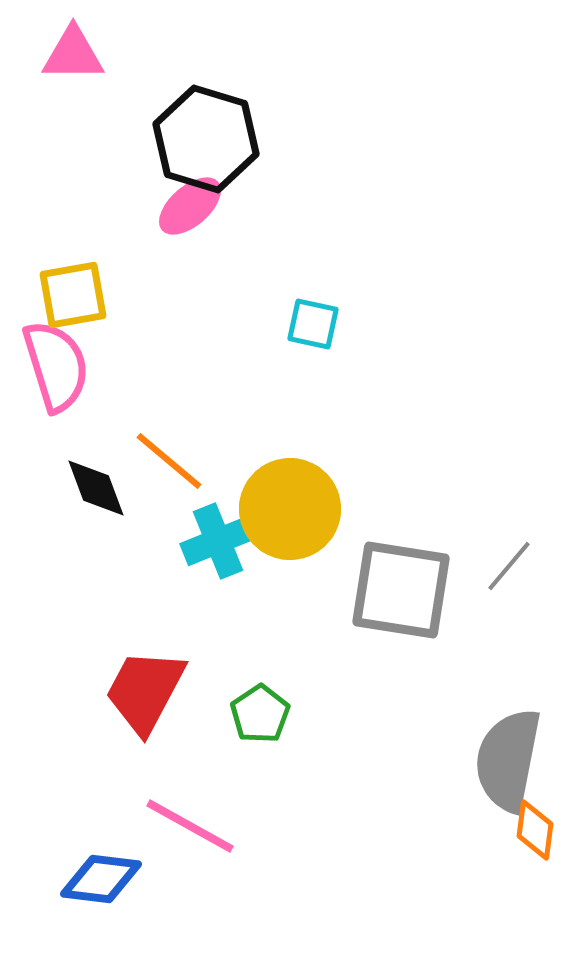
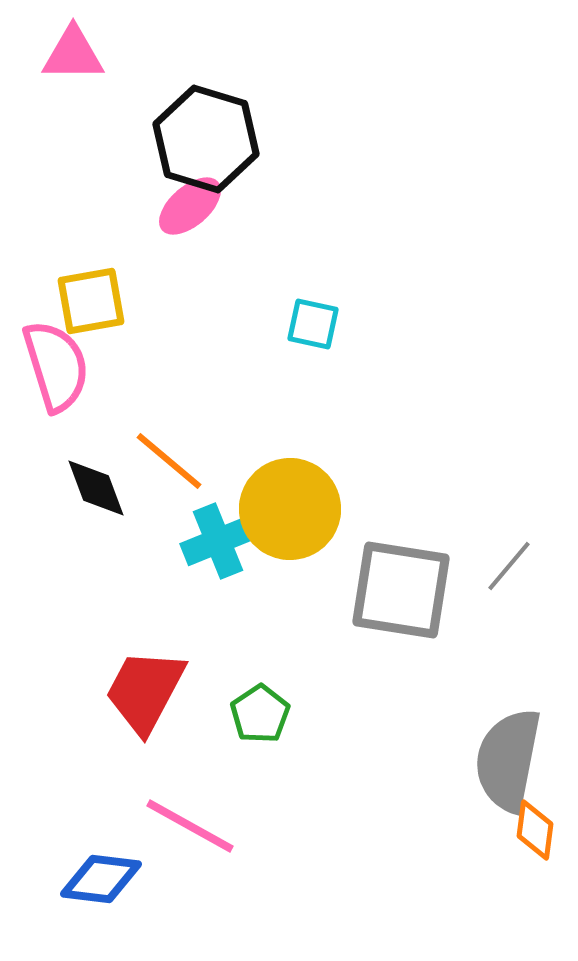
yellow square: moved 18 px right, 6 px down
